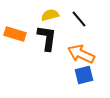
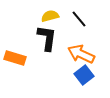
yellow semicircle: moved 1 px down
orange rectangle: moved 24 px down
blue square: rotated 24 degrees counterclockwise
